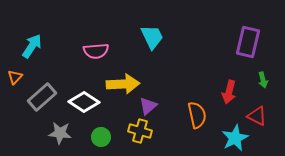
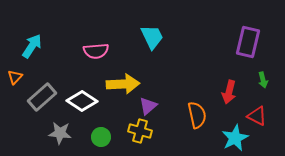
white diamond: moved 2 px left, 1 px up
